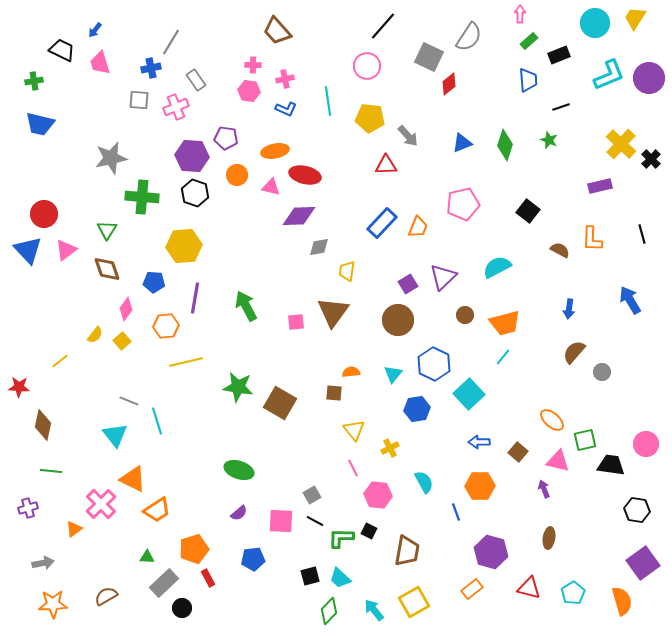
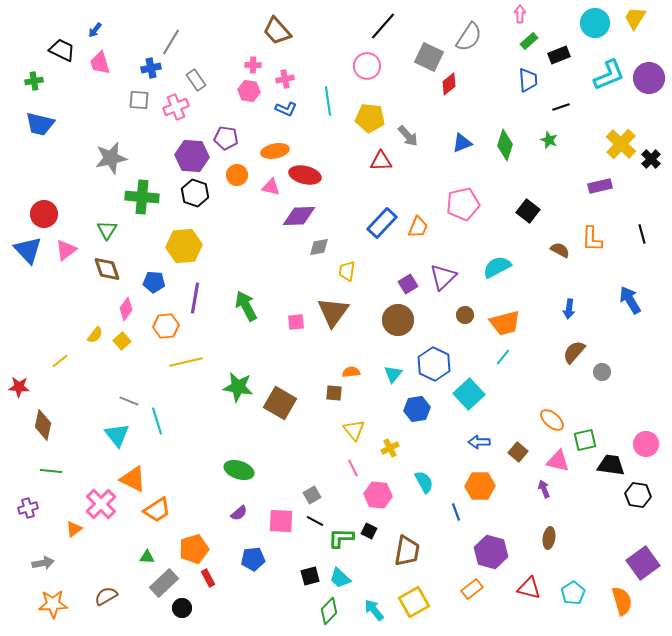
red triangle at (386, 165): moved 5 px left, 4 px up
cyan triangle at (115, 435): moved 2 px right
black hexagon at (637, 510): moved 1 px right, 15 px up
